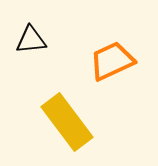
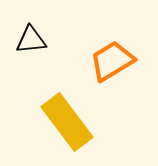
orange trapezoid: rotated 6 degrees counterclockwise
